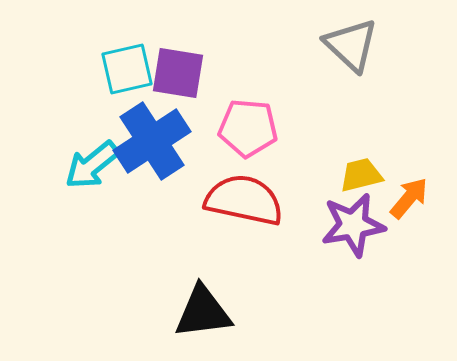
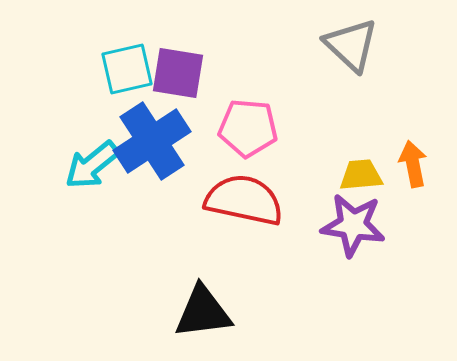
yellow trapezoid: rotated 9 degrees clockwise
orange arrow: moved 4 px right, 34 px up; rotated 51 degrees counterclockwise
purple star: rotated 18 degrees clockwise
